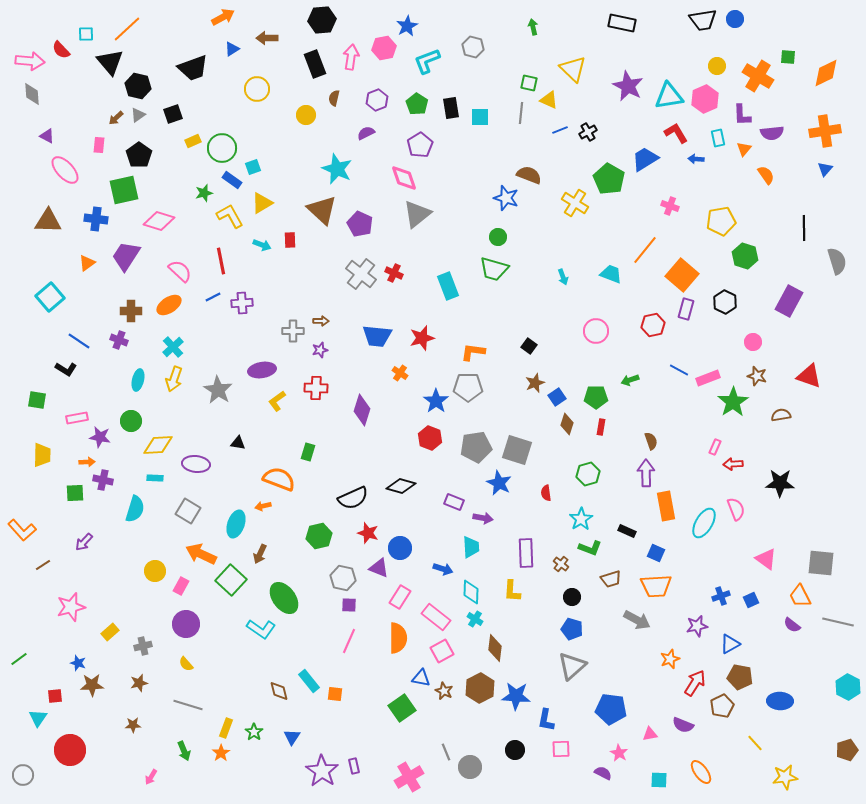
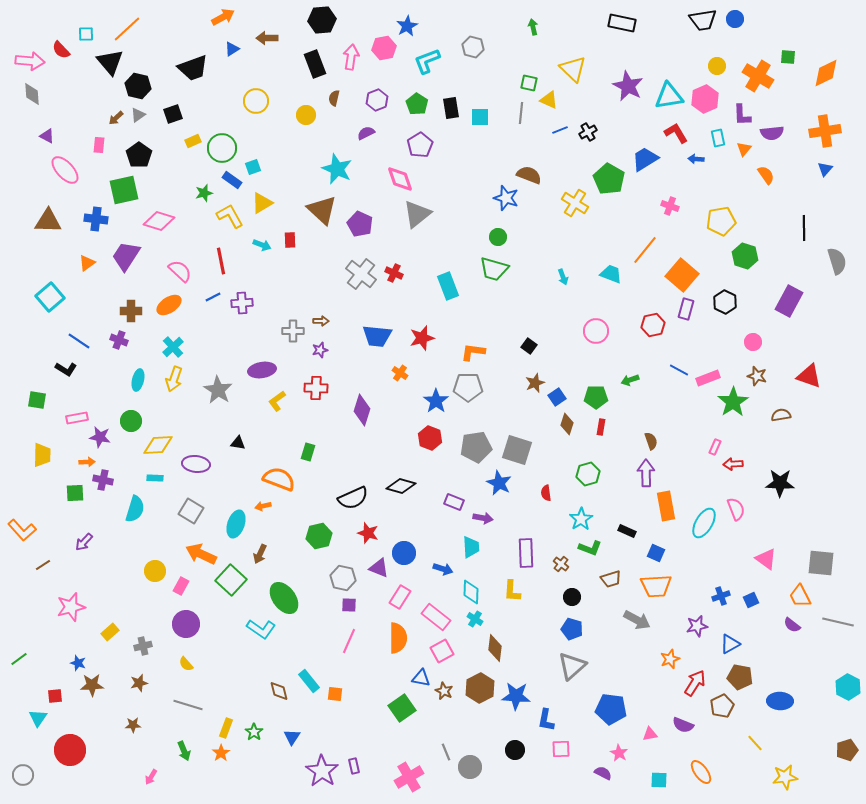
yellow circle at (257, 89): moved 1 px left, 12 px down
pink diamond at (404, 178): moved 4 px left, 1 px down
gray square at (188, 511): moved 3 px right
blue circle at (400, 548): moved 4 px right, 5 px down
